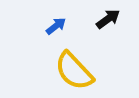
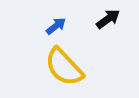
yellow semicircle: moved 10 px left, 4 px up
